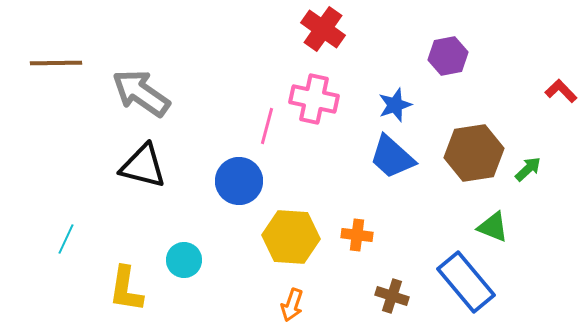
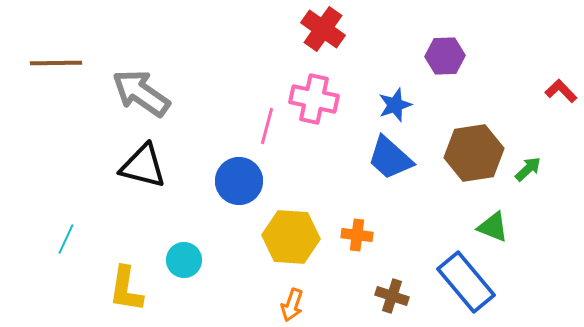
purple hexagon: moved 3 px left; rotated 9 degrees clockwise
blue trapezoid: moved 2 px left, 1 px down
